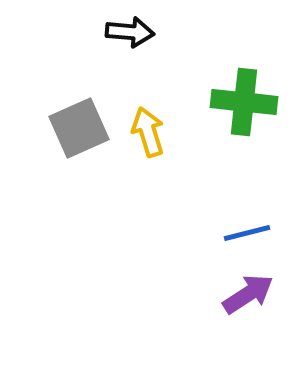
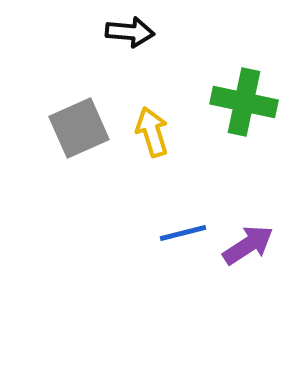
green cross: rotated 6 degrees clockwise
yellow arrow: moved 4 px right
blue line: moved 64 px left
purple arrow: moved 49 px up
